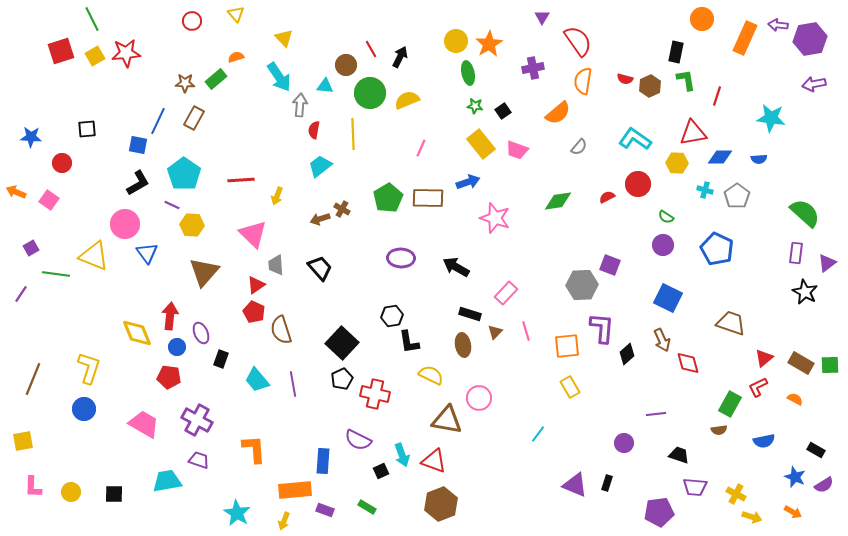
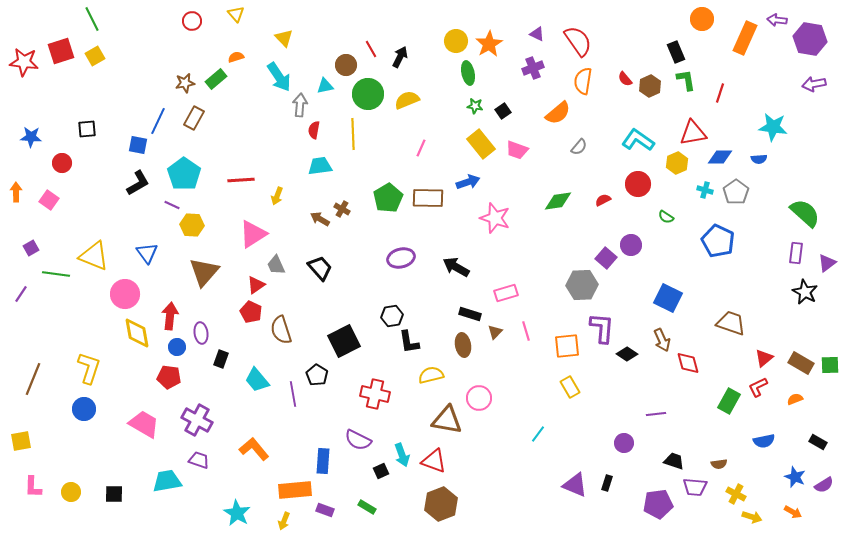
purple triangle at (542, 17): moved 5 px left, 17 px down; rotated 35 degrees counterclockwise
purple arrow at (778, 25): moved 1 px left, 5 px up
purple hexagon at (810, 39): rotated 20 degrees clockwise
black rectangle at (676, 52): rotated 35 degrees counterclockwise
red star at (126, 53): moved 102 px left, 9 px down; rotated 12 degrees clockwise
purple cross at (533, 68): rotated 10 degrees counterclockwise
red semicircle at (625, 79): rotated 35 degrees clockwise
brown star at (185, 83): rotated 12 degrees counterclockwise
cyan triangle at (325, 86): rotated 18 degrees counterclockwise
green circle at (370, 93): moved 2 px left, 1 px down
red line at (717, 96): moved 3 px right, 3 px up
cyan star at (771, 118): moved 2 px right, 9 px down
cyan L-shape at (635, 139): moved 3 px right, 1 px down
yellow hexagon at (677, 163): rotated 25 degrees counterclockwise
cyan trapezoid at (320, 166): rotated 30 degrees clockwise
orange arrow at (16, 192): rotated 66 degrees clockwise
gray pentagon at (737, 196): moved 1 px left, 4 px up
red semicircle at (607, 197): moved 4 px left, 3 px down
brown arrow at (320, 219): rotated 48 degrees clockwise
pink circle at (125, 224): moved 70 px down
pink triangle at (253, 234): rotated 44 degrees clockwise
purple circle at (663, 245): moved 32 px left
blue pentagon at (717, 249): moved 1 px right, 8 px up
purple ellipse at (401, 258): rotated 16 degrees counterclockwise
gray trapezoid at (276, 265): rotated 20 degrees counterclockwise
purple square at (610, 265): moved 4 px left, 7 px up; rotated 20 degrees clockwise
pink rectangle at (506, 293): rotated 30 degrees clockwise
red pentagon at (254, 312): moved 3 px left
yellow diamond at (137, 333): rotated 12 degrees clockwise
purple ellipse at (201, 333): rotated 15 degrees clockwise
black square at (342, 343): moved 2 px right, 2 px up; rotated 20 degrees clockwise
black diamond at (627, 354): rotated 75 degrees clockwise
yellow semicircle at (431, 375): rotated 40 degrees counterclockwise
black pentagon at (342, 379): moved 25 px left, 4 px up; rotated 15 degrees counterclockwise
purple line at (293, 384): moved 10 px down
orange semicircle at (795, 399): rotated 49 degrees counterclockwise
green rectangle at (730, 404): moved 1 px left, 3 px up
brown semicircle at (719, 430): moved 34 px down
yellow square at (23, 441): moved 2 px left
orange L-shape at (254, 449): rotated 36 degrees counterclockwise
black rectangle at (816, 450): moved 2 px right, 8 px up
black trapezoid at (679, 455): moved 5 px left, 6 px down
purple pentagon at (659, 512): moved 1 px left, 8 px up
